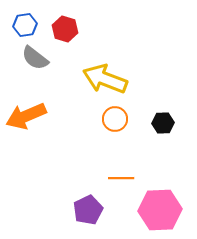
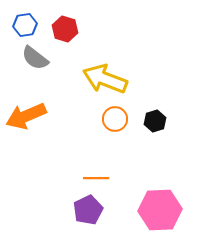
black hexagon: moved 8 px left, 2 px up; rotated 15 degrees counterclockwise
orange line: moved 25 px left
